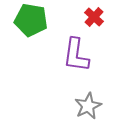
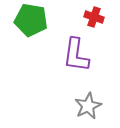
red cross: rotated 24 degrees counterclockwise
